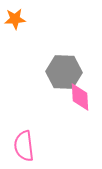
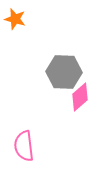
orange star: rotated 20 degrees clockwise
pink diamond: rotated 52 degrees clockwise
